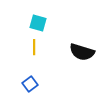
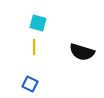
blue square: rotated 28 degrees counterclockwise
